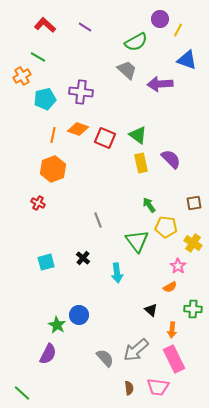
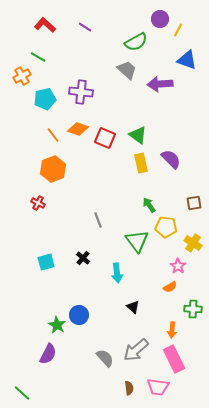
orange line at (53, 135): rotated 49 degrees counterclockwise
black triangle at (151, 310): moved 18 px left, 3 px up
